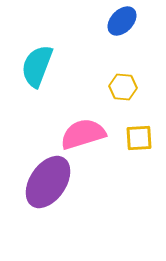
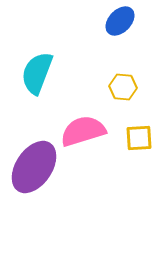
blue ellipse: moved 2 px left
cyan semicircle: moved 7 px down
pink semicircle: moved 3 px up
purple ellipse: moved 14 px left, 15 px up
